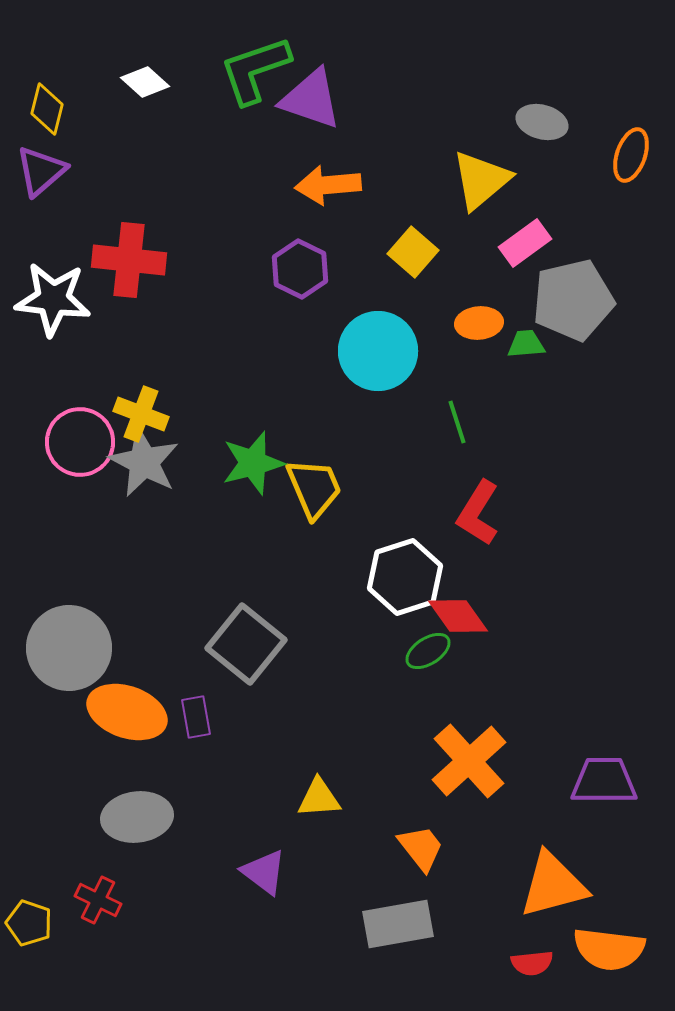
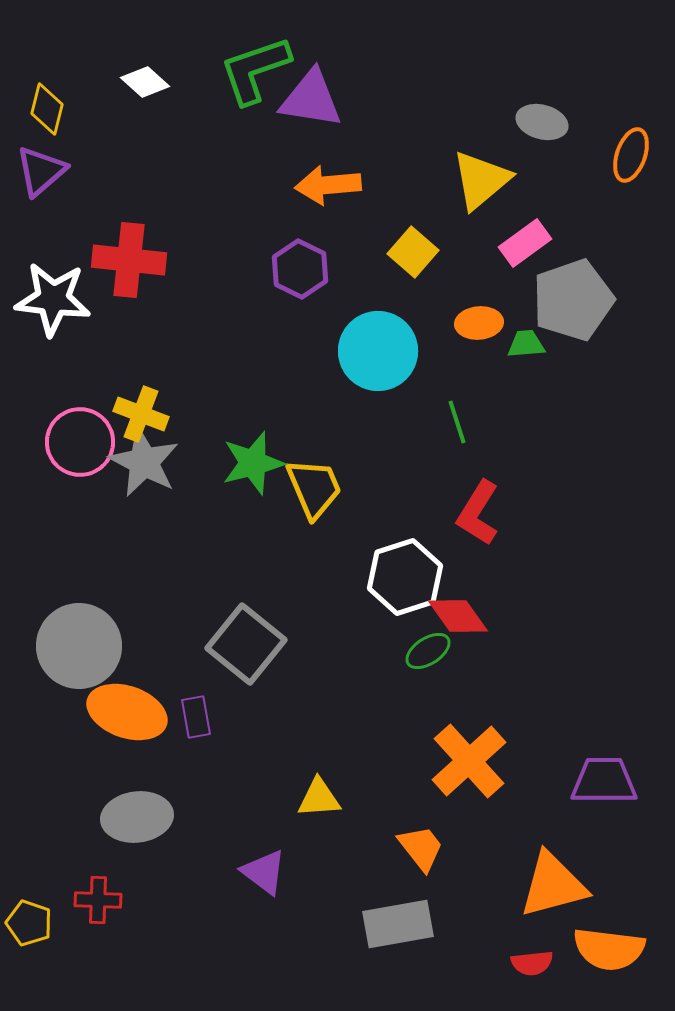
purple triangle at (311, 99): rotated 10 degrees counterclockwise
gray pentagon at (573, 300): rotated 6 degrees counterclockwise
gray circle at (69, 648): moved 10 px right, 2 px up
red cross at (98, 900): rotated 24 degrees counterclockwise
